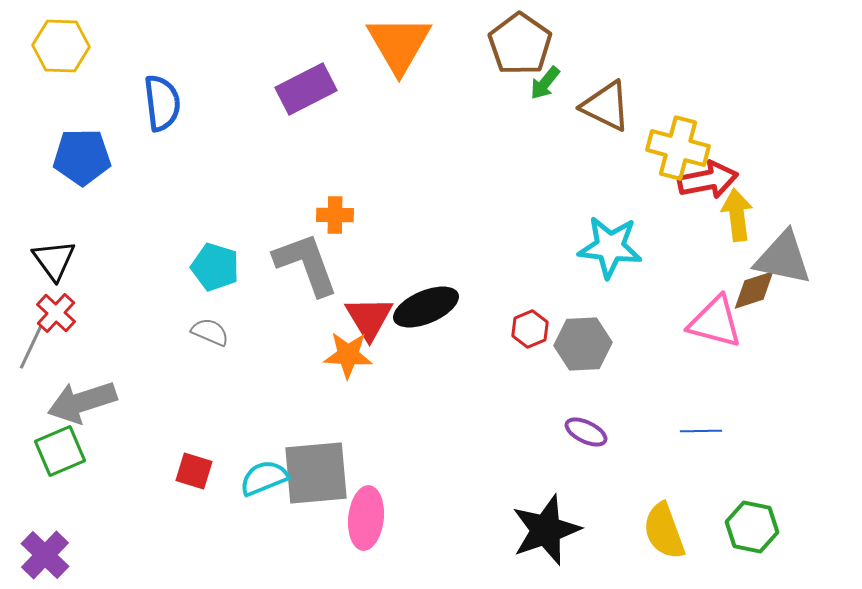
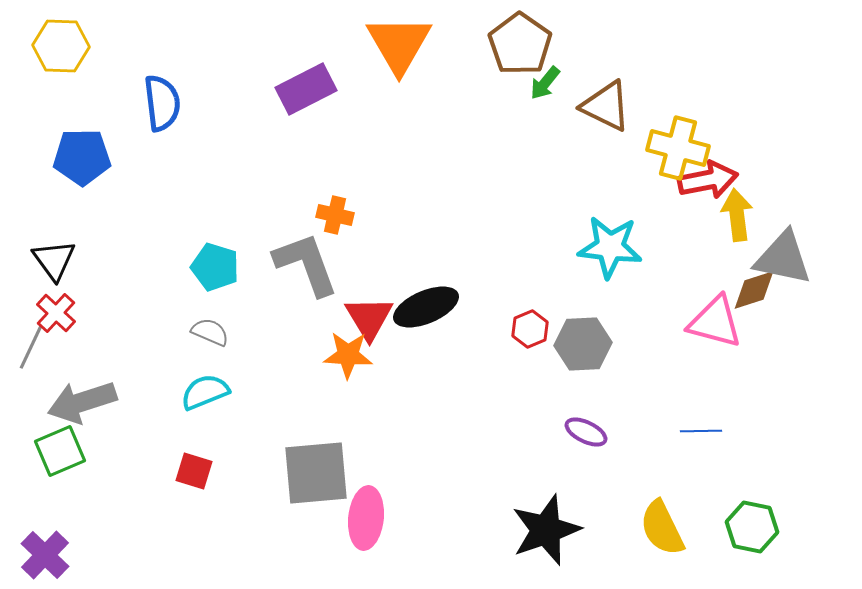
orange cross: rotated 12 degrees clockwise
cyan semicircle: moved 59 px left, 86 px up
yellow semicircle: moved 2 px left, 3 px up; rotated 6 degrees counterclockwise
